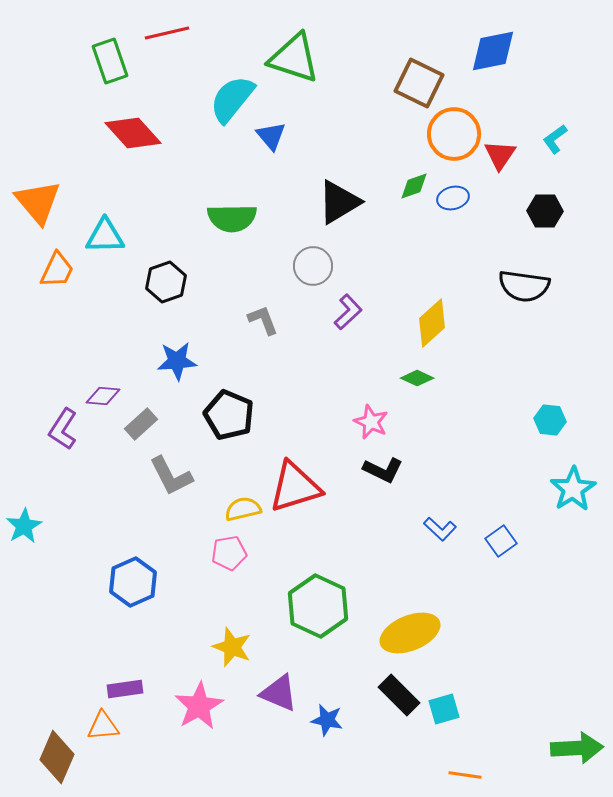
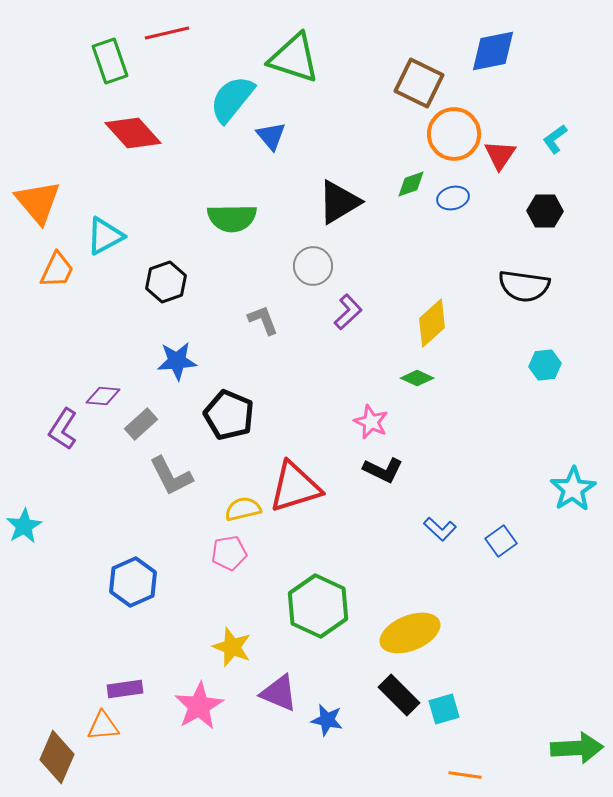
green diamond at (414, 186): moved 3 px left, 2 px up
cyan triangle at (105, 236): rotated 27 degrees counterclockwise
cyan hexagon at (550, 420): moved 5 px left, 55 px up; rotated 12 degrees counterclockwise
